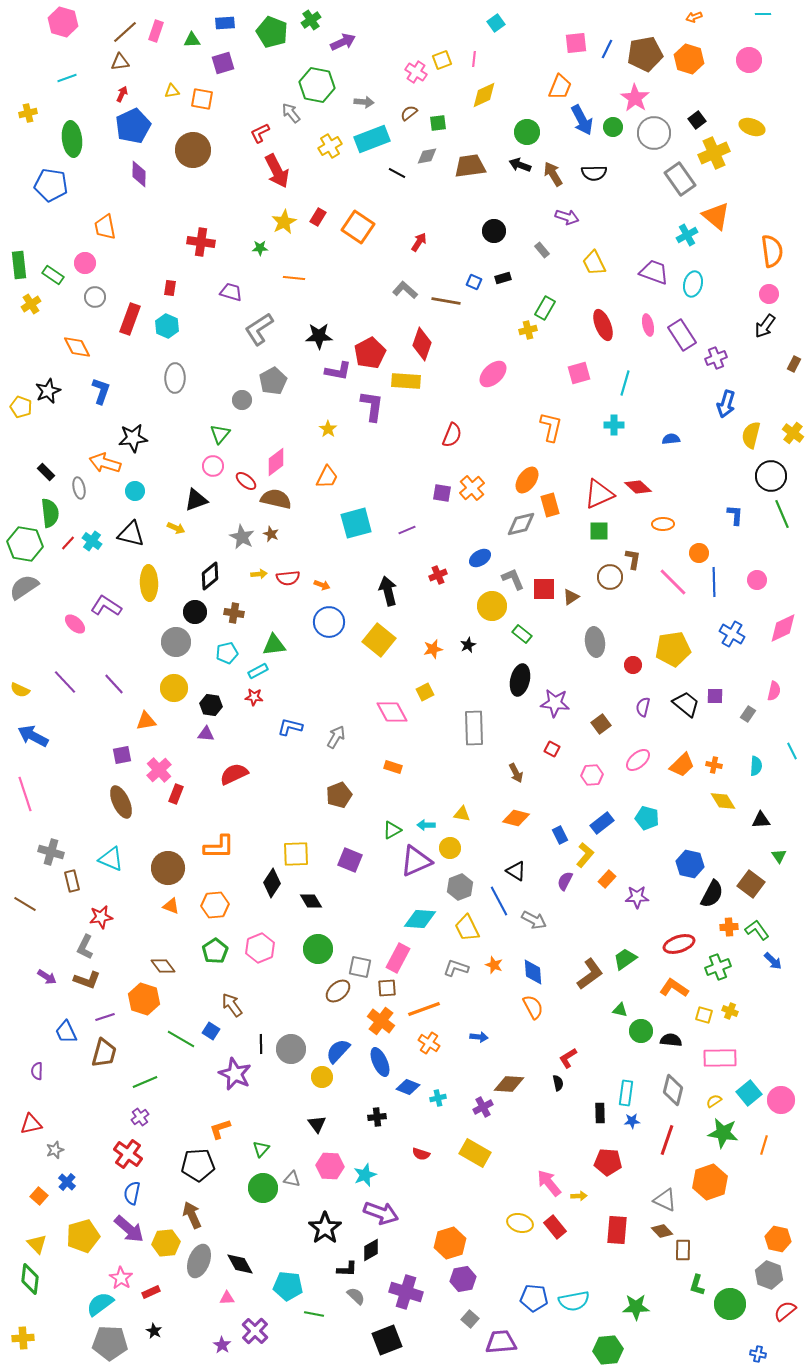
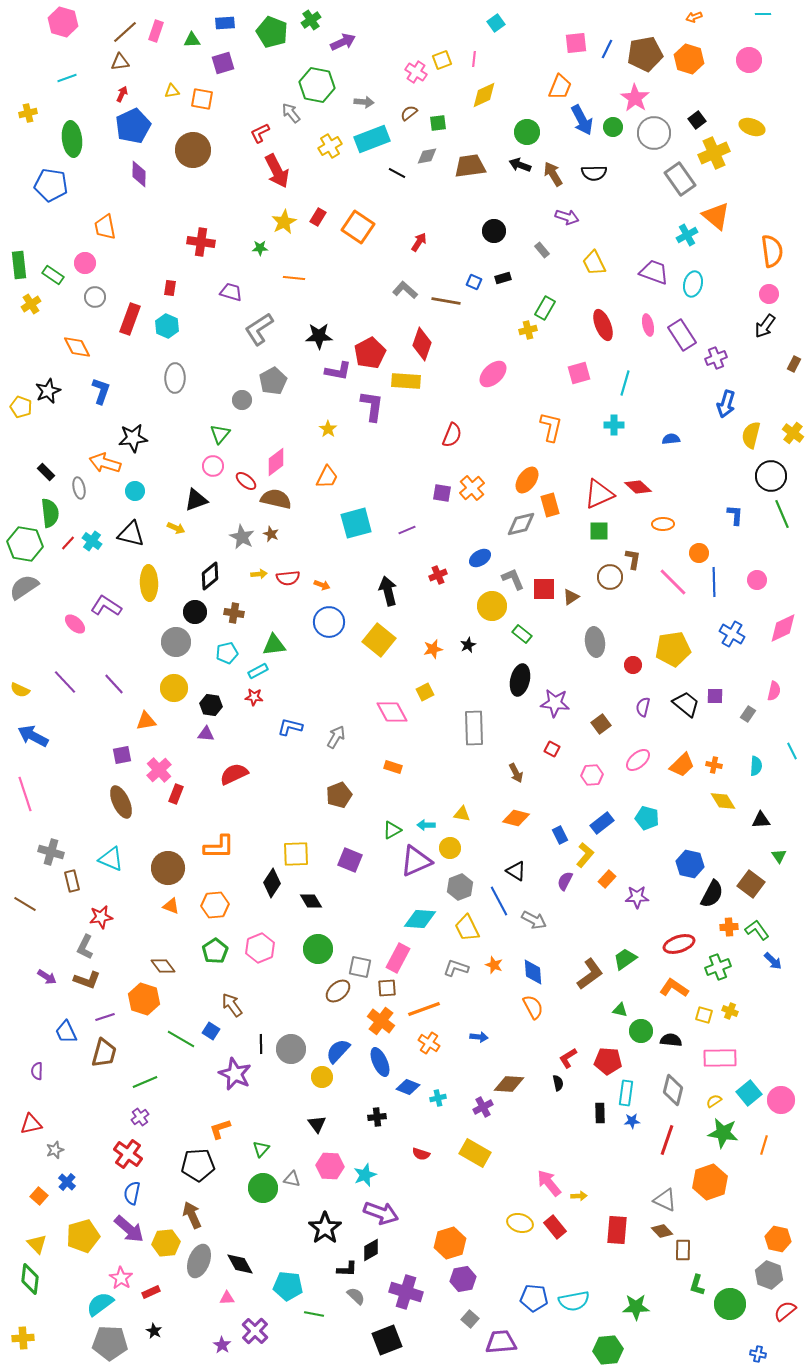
red pentagon at (608, 1162): moved 101 px up
